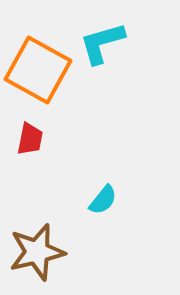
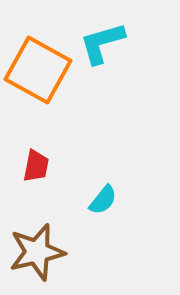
red trapezoid: moved 6 px right, 27 px down
